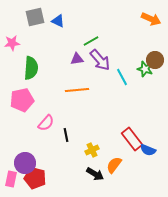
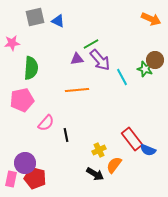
green line: moved 3 px down
yellow cross: moved 7 px right
